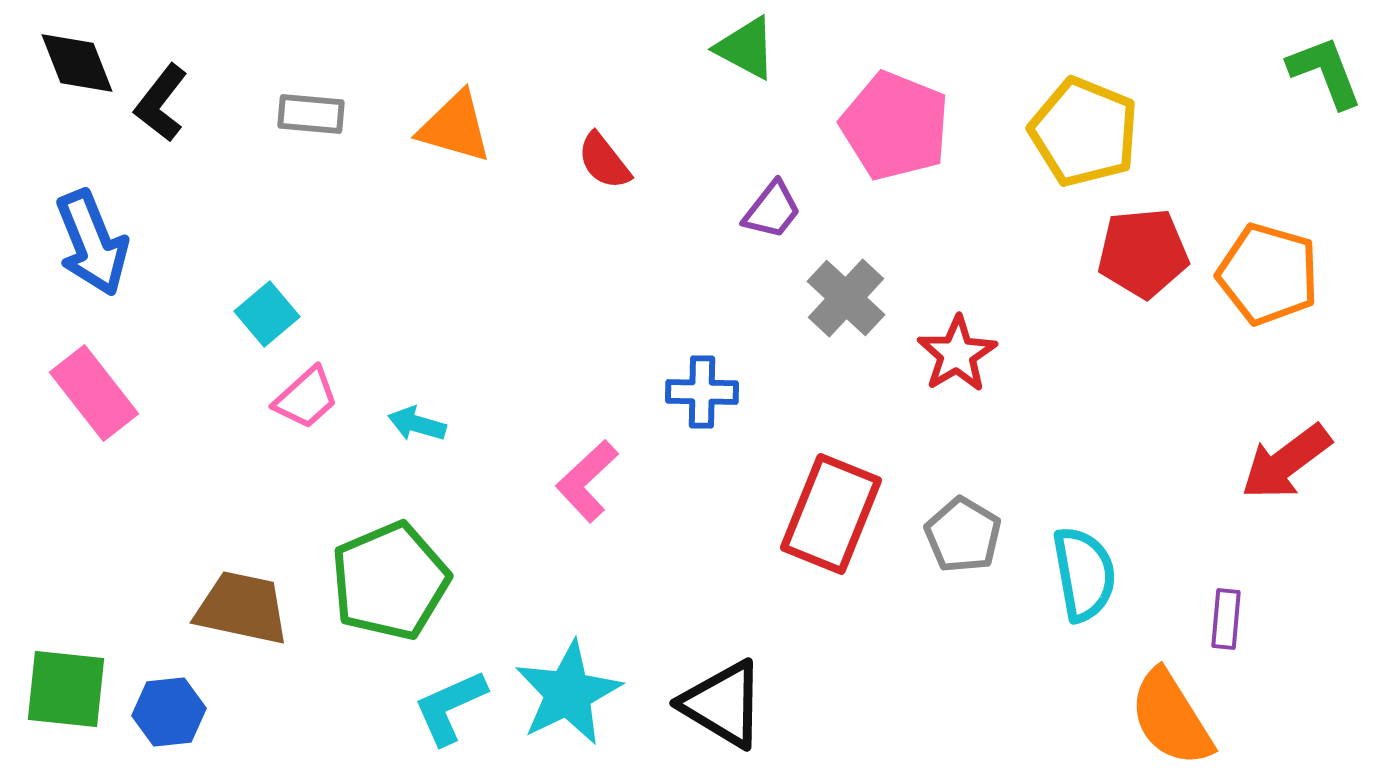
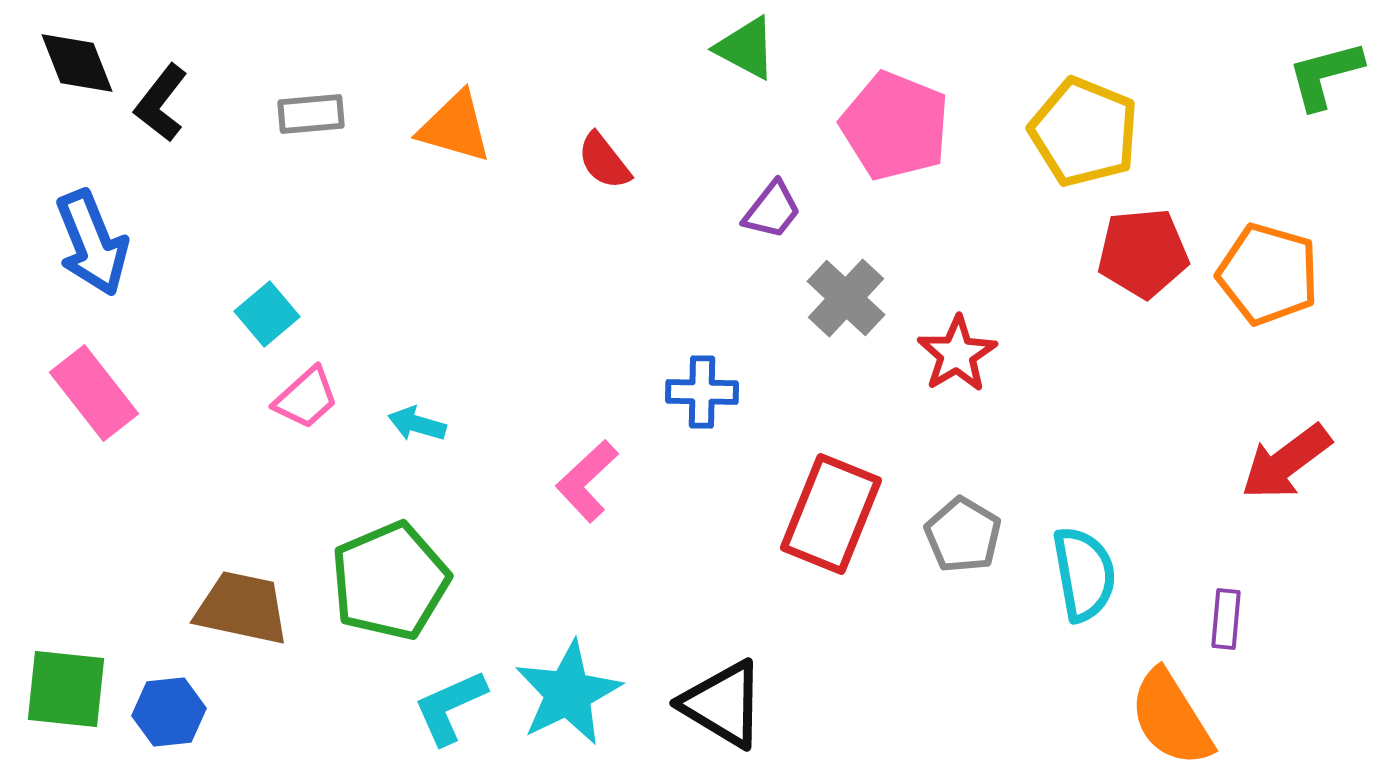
green L-shape: moved 3 px down; rotated 84 degrees counterclockwise
gray rectangle: rotated 10 degrees counterclockwise
